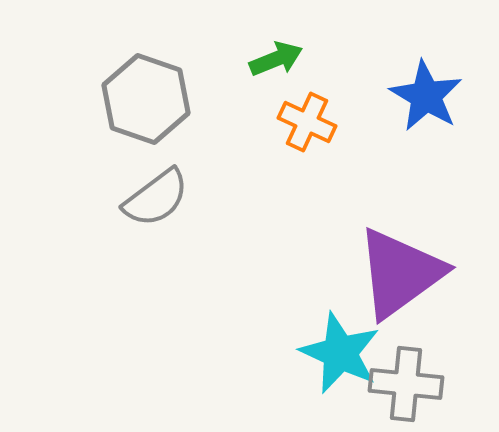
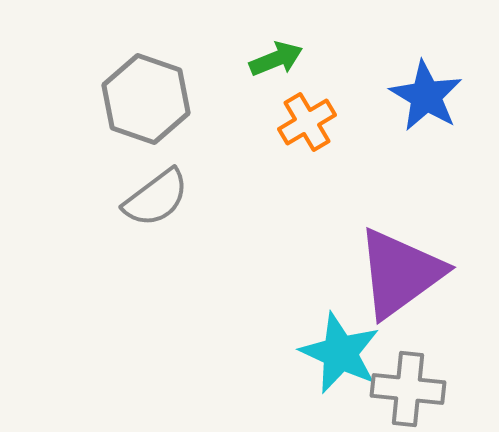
orange cross: rotated 34 degrees clockwise
gray cross: moved 2 px right, 5 px down
